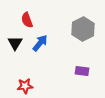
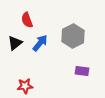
gray hexagon: moved 10 px left, 7 px down
black triangle: rotated 21 degrees clockwise
